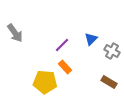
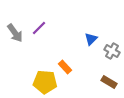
purple line: moved 23 px left, 17 px up
